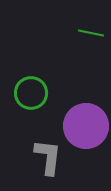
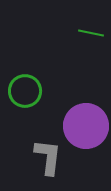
green circle: moved 6 px left, 2 px up
